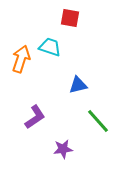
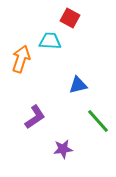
red square: rotated 18 degrees clockwise
cyan trapezoid: moved 6 px up; rotated 15 degrees counterclockwise
